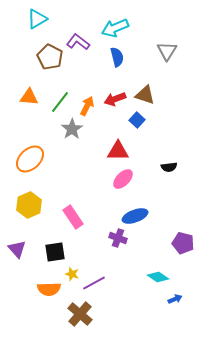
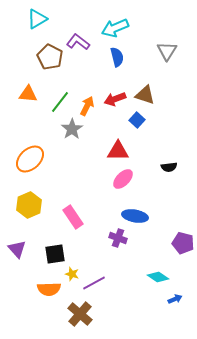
orange triangle: moved 1 px left, 3 px up
blue ellipse: rotated 30 degrees clockwise
black square: moved 2 px down
